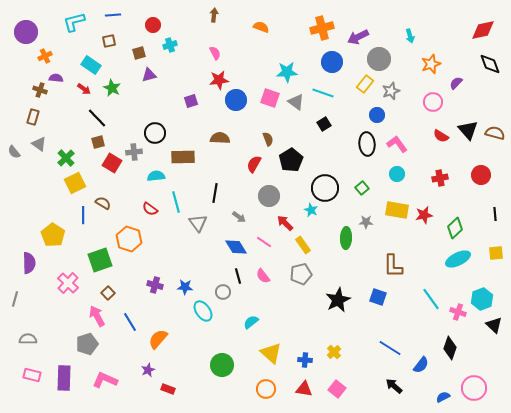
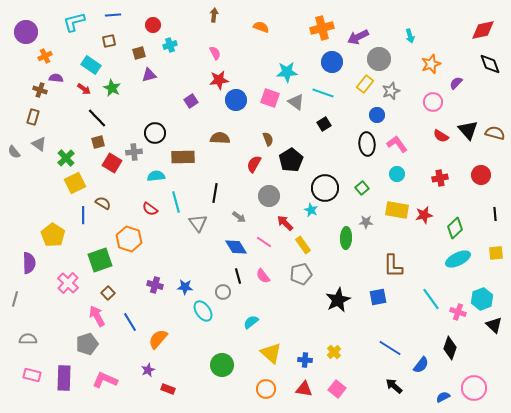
purple square at (191, 101): rotated 16 degrees counterclockwise
blue square at (378, 297): rotated 30 degrees counterclockwise
